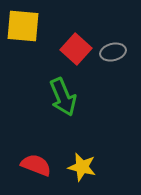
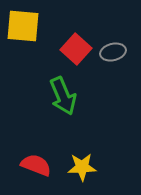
green arrow: moved 1 px up
yellow star: rotated 16 degrees counterclockwise
